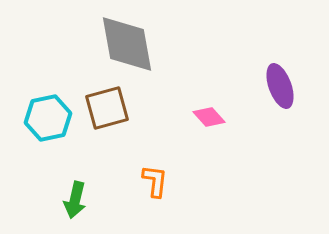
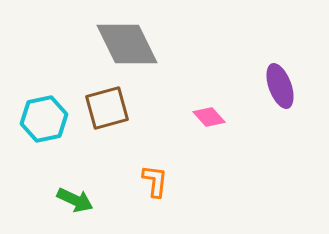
gray diamond: rotated 16 degrees counterclockwise
cyan hexagon: moved 4 px left, 1 px down
green arrow: rotated 78 degrees counterclockwise
